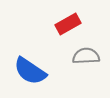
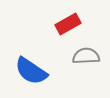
blue semicircle: moved 1 px right
